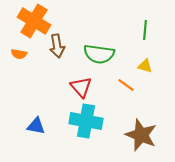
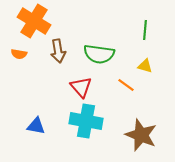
brown arrow: moved 1 px right, 5 px down
